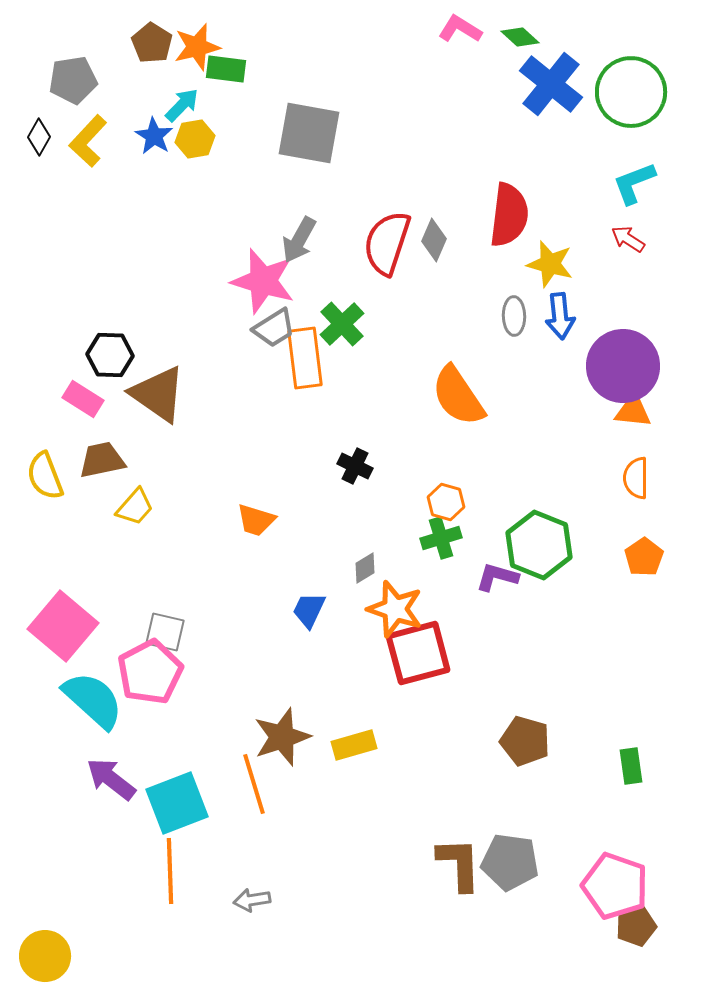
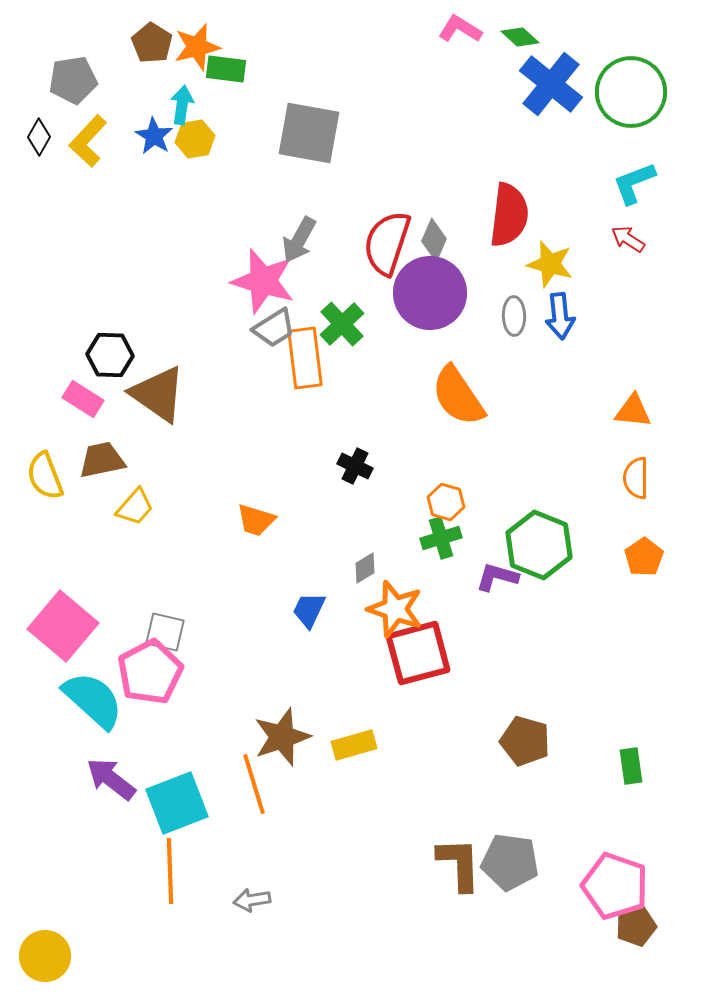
cyan arrow at (182, 105): rotated 36 degrees counterclockwise
purple circle at (623, 366): moved 193 px left, 73 px up
